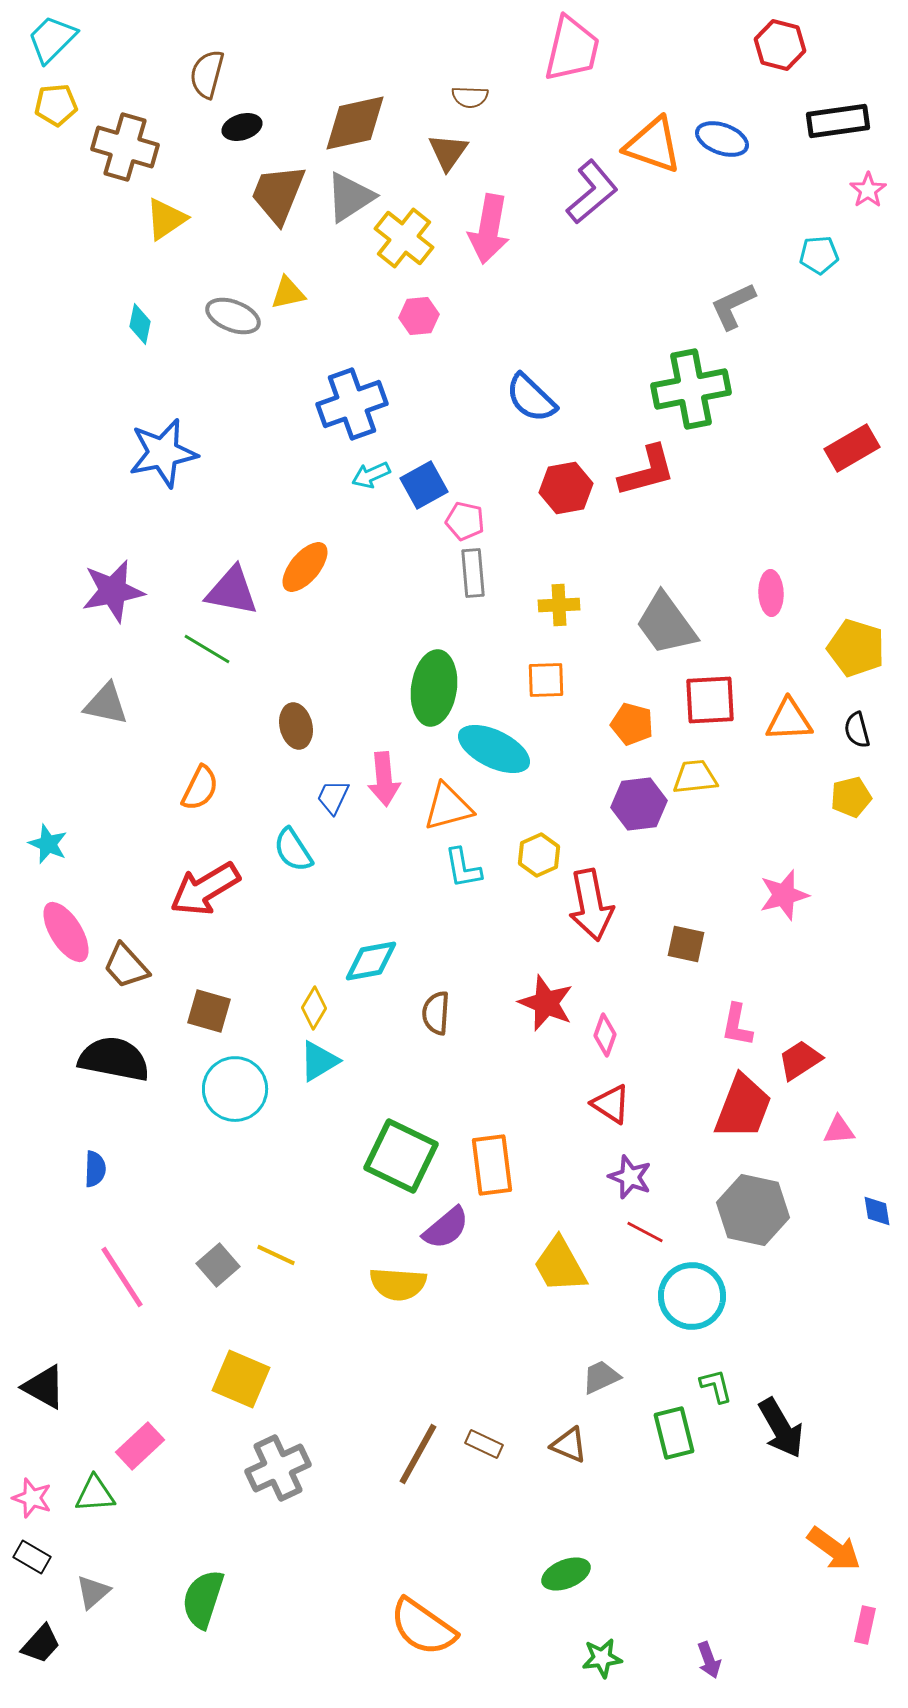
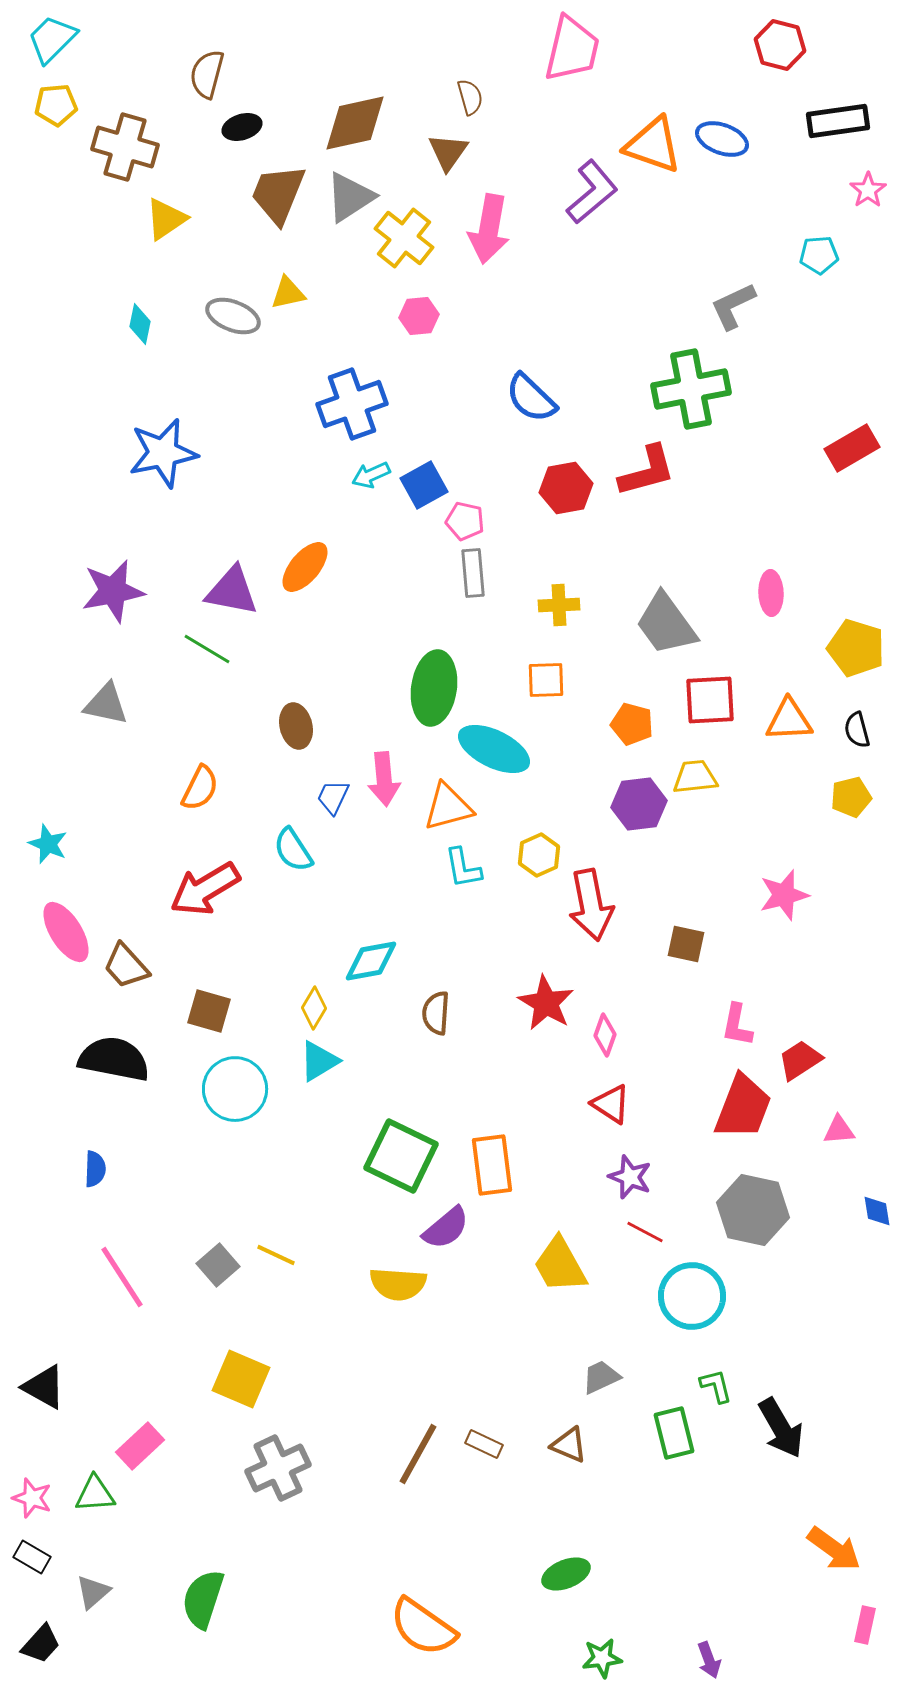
brown semicircle at (470, 97): rotated 108 degrees counterclockwise
red star at (546, 1003): rotated 8 degrees clockwise
